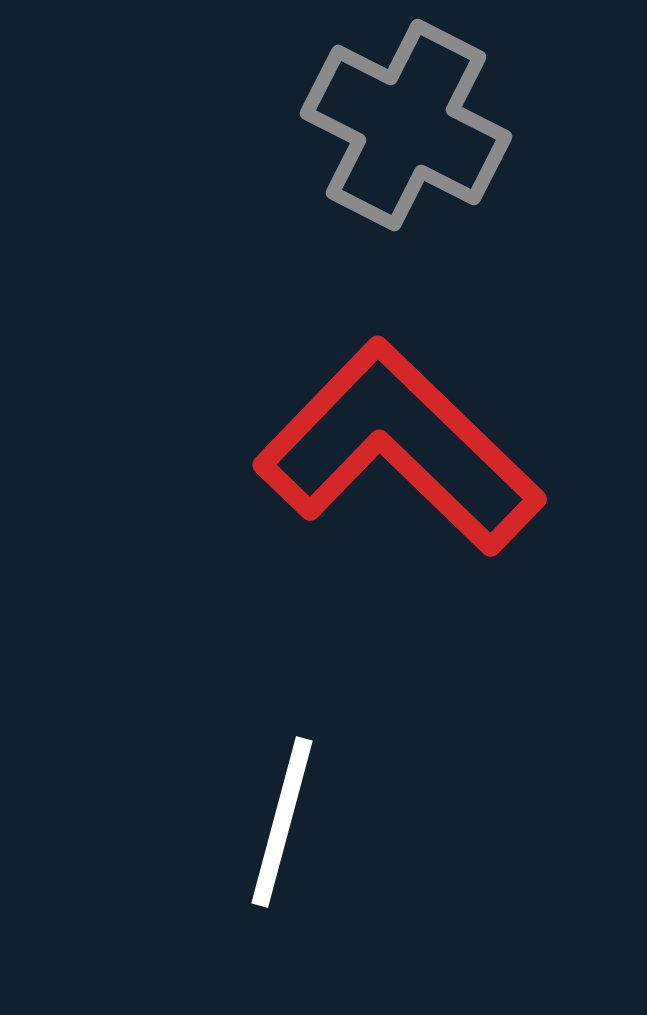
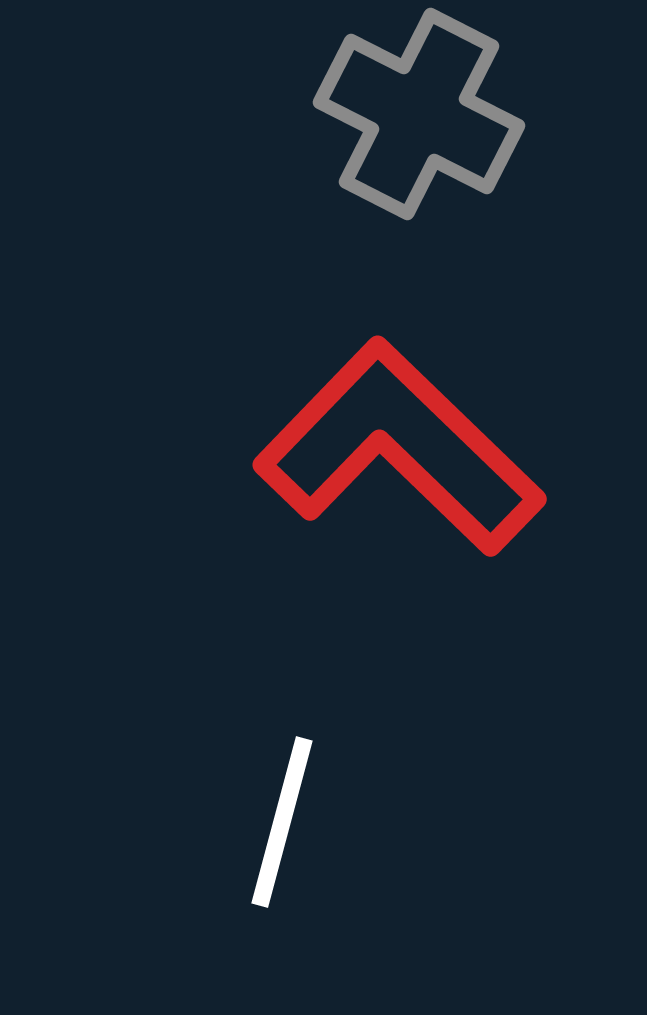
gray cross: moved 13 px right, 11 px up
